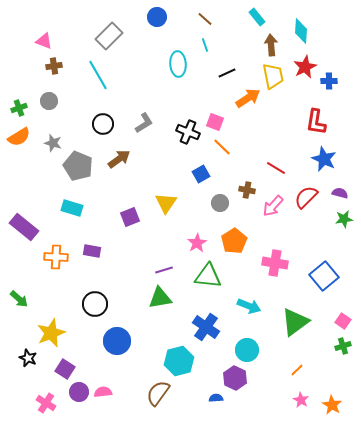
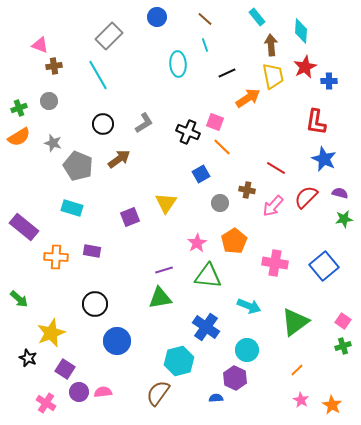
pink triangle at (44, 41): moved 4 px left, 4 px down
blue square at (324, 276): moved 10 px up
